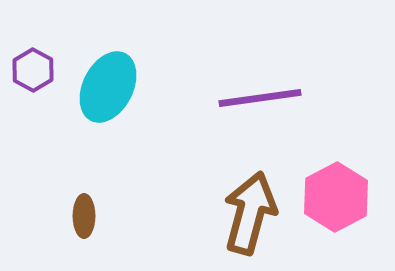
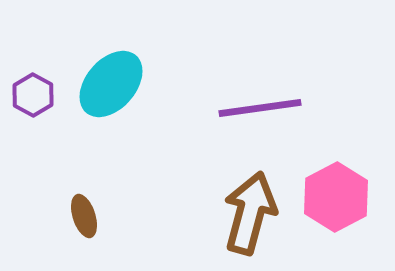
purple hexagon: moved 25 px down
cyan ellipse: moved 3 px right, 3 px up; rotated 14 degrees clockwise
purple line: moved 10 px down
brown ellipse: rotated 18 degrees counterclockwise
